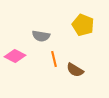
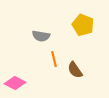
pink diamond: moved 27 px down
brown semicircle: rotated 24 degrees clockwise
